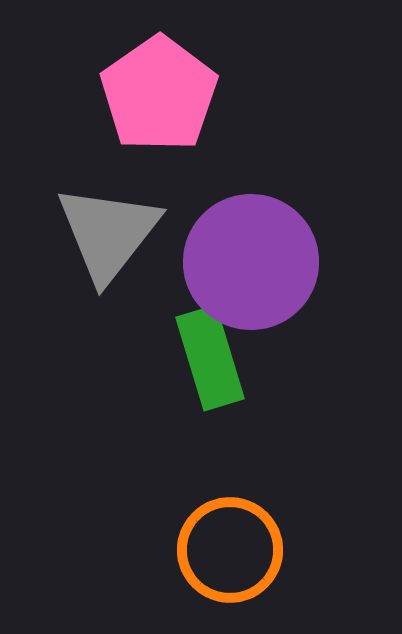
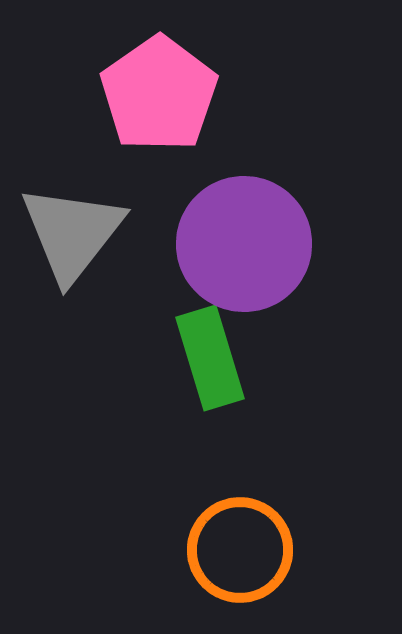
gray triangle: moved 36 px left
purple circle: moved 7 px left, 18 px up
orange circle: moved 10 px right
